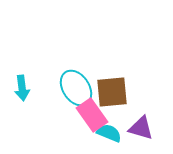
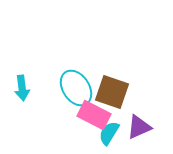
brown square: rotated 24 degrees clockwise
pink rectangle: moved 2 px right; rotated 28 degrees counterclockwise
purple triangle: moved 2 px left, 1 px up; rotated 40 degrees counterclockwise
cyan semicircle: rotated 80 degrees counterclockwise
